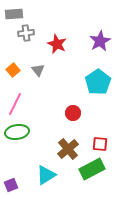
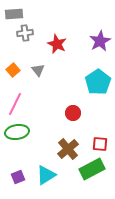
gray cross: moved 1 px left
purple square: moved 7 px right, 8 px up
